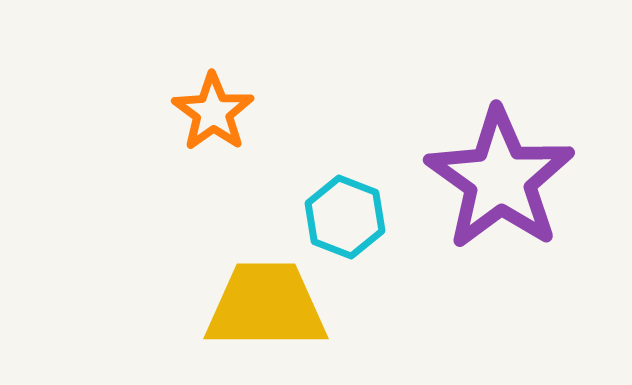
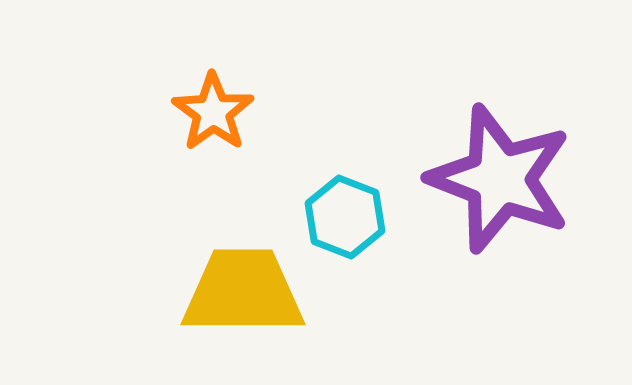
purple star: rotated 14 degrees counterclockwise
yellow trapezoid: moved 23 px left, 14 px up
